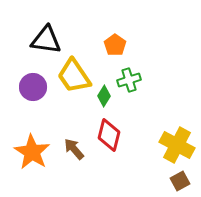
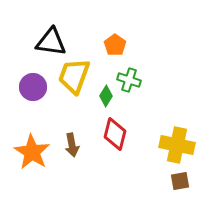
black triangle: moved 5 px right, 2 px down
yellow trapezoid: rotated 54 degrees clockwise
green cross: rotated 35 degrees clockwise
green diamond: moved 2 px right
red diamond: moved 6 px right, 1 px up
yellow cross: rotated 16 degrees counterclockwise
brown arrow: moved 2 px left, 4 px up; rotated 150 degrees counterclockwise
brown square: rotated 18 degrees clockwise
